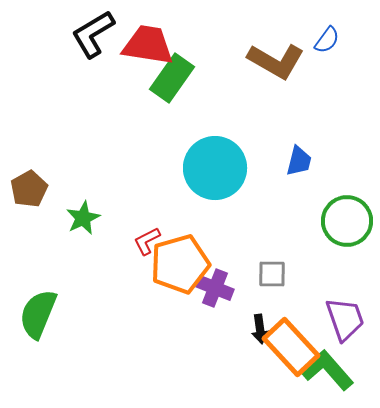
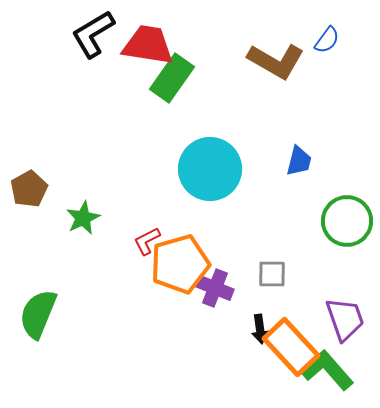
cyan circle: moved 5 px left, 1 px down
